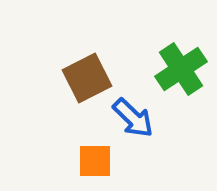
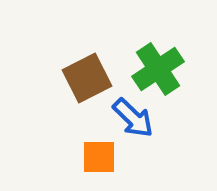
green cross: moved 23 px left
orange square: moved 4 px right, 4 px up
